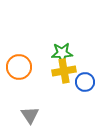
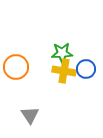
orange circle: moved 3 px left
yellow cross: rotated 20 degrees clockwise
blue circle: moved 1 px right, 13 px up
